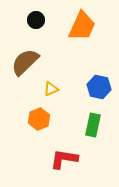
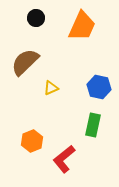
black circle: moved 2 px up
yellow triangle: moved 1 px up
orange hexagon: moved 7 px left, 22 px down
red L-shape: rotated 48 degrees counterclockwise
